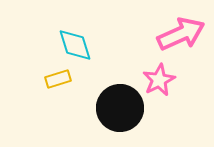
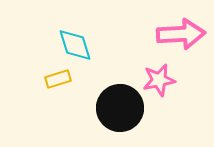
pink arrow: rotated 21 degrees clockwise
pink star: rotated 16 degrees clockwise
